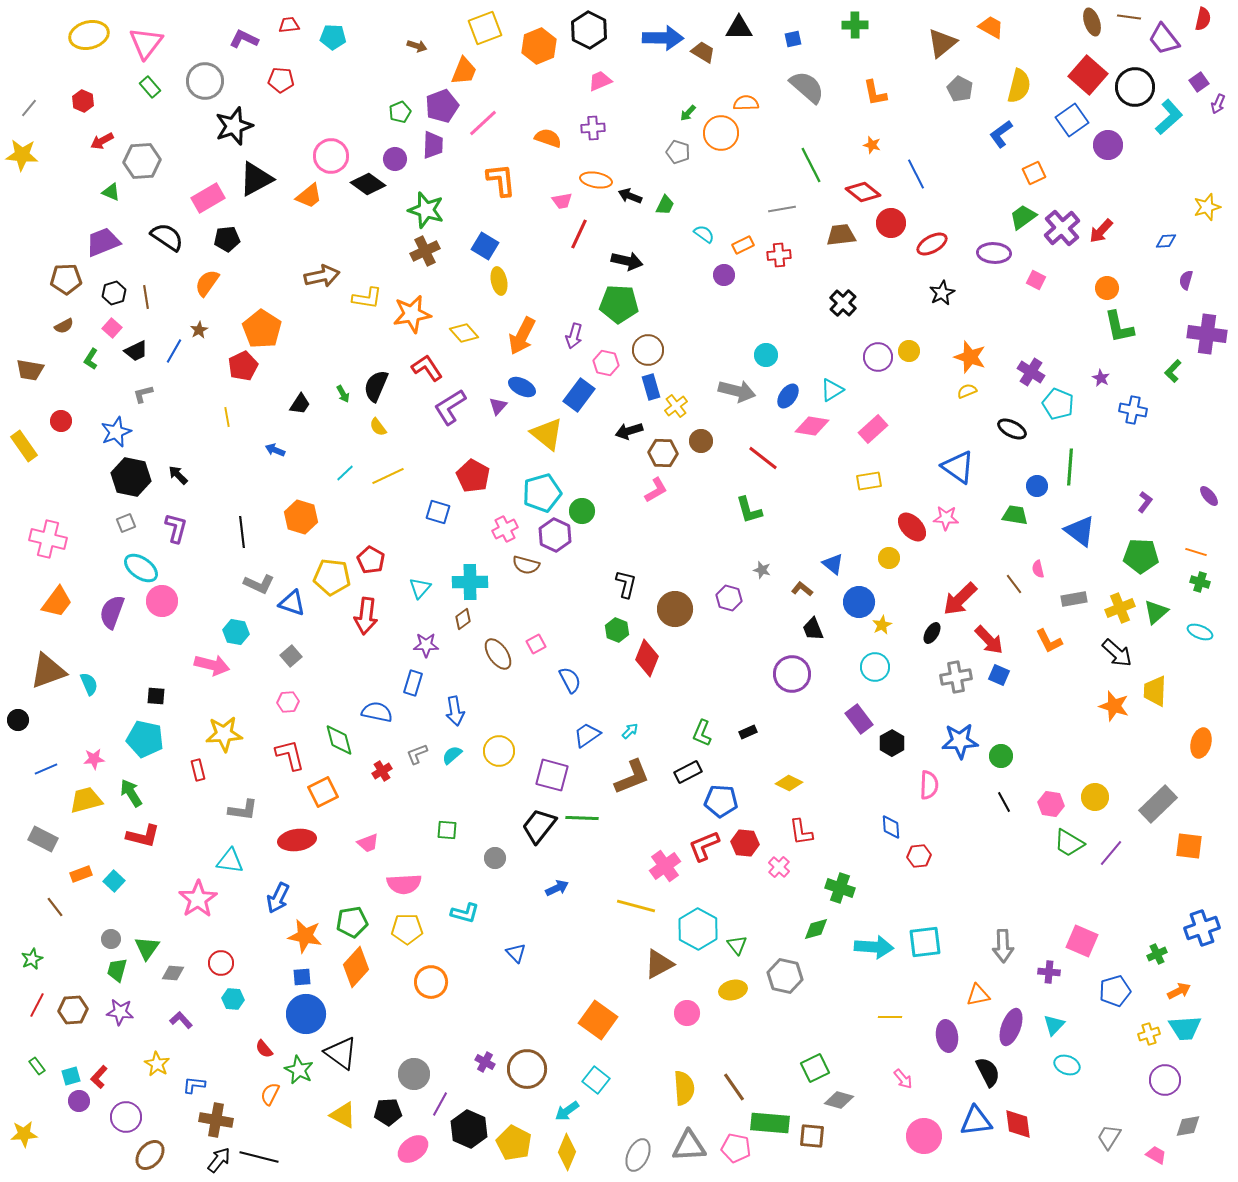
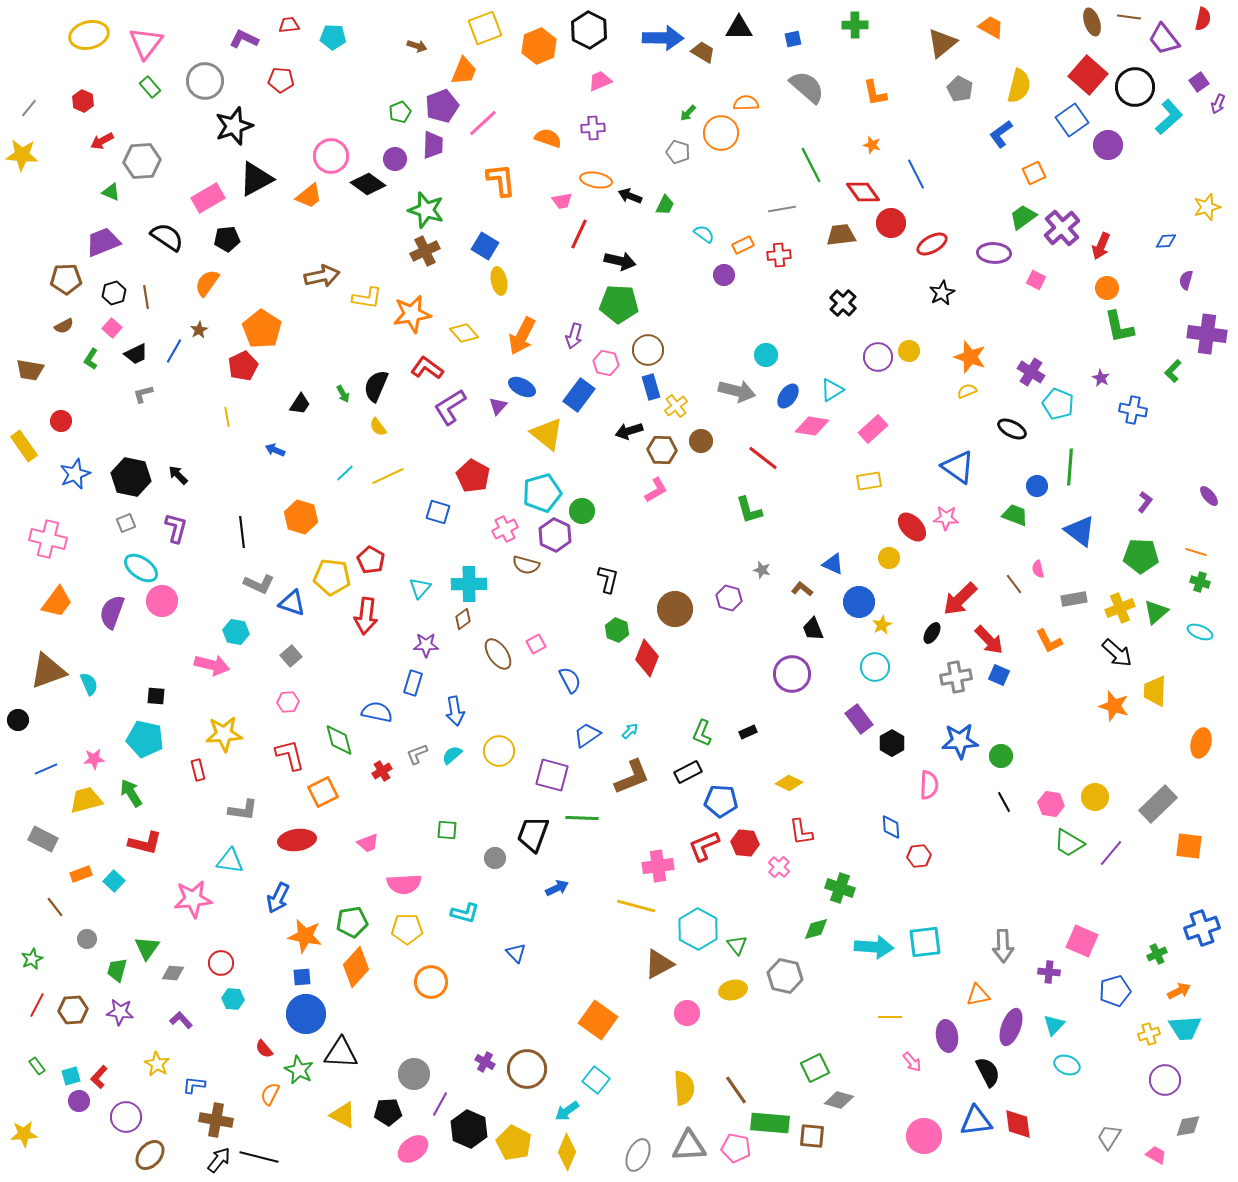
red diamond at (863, 192): rotated 16 degrees clockwise
red arrow at (1101, 231): moved 15 px down; rotated 20 degrees counterclockwise
black arrow at (627, 261): moved 7 px left
black trapezoid at (136, 351): moved 3 px down
red L-shape at (427, 368): rotated 20 degrees counterclockwise
blue star at (116, 432): moved 41 px left, 42 px down
brown hexagon at (663, 453): moved 1 px left, 3 px up
green trapezoid at (1015, 515): rotated 12 degrees clockwise
blue triangle at (833, 564): rotated 15 degrees counterclockwise
cyan cross at (470, 582): moved 1 px left, 2 px down
black L-shape at (626, 584): moved 18 px left, 5 px up
black trapezoid at (539, 826): moved 6 px left, 8 px down; rotated 18 degrees counterclockwise
red L-shape at (143, 836): moved 2 px right, 7 px down
pink cross at (665, 866): moved 7 px left; rotated 28 degrees clockwise
pink star at (198, 899): moved 5 px left; rotated 27 degrees clockwise
gray circle at (111, 939): moved 24 px left
black triangle at (341, 1053): rotated 33 degrees counterclockwise
pink arrow at (903, 1079): moved 9 px right, 17 px up
brown line at (734, 1087): moved 2 px right, 3 px down
